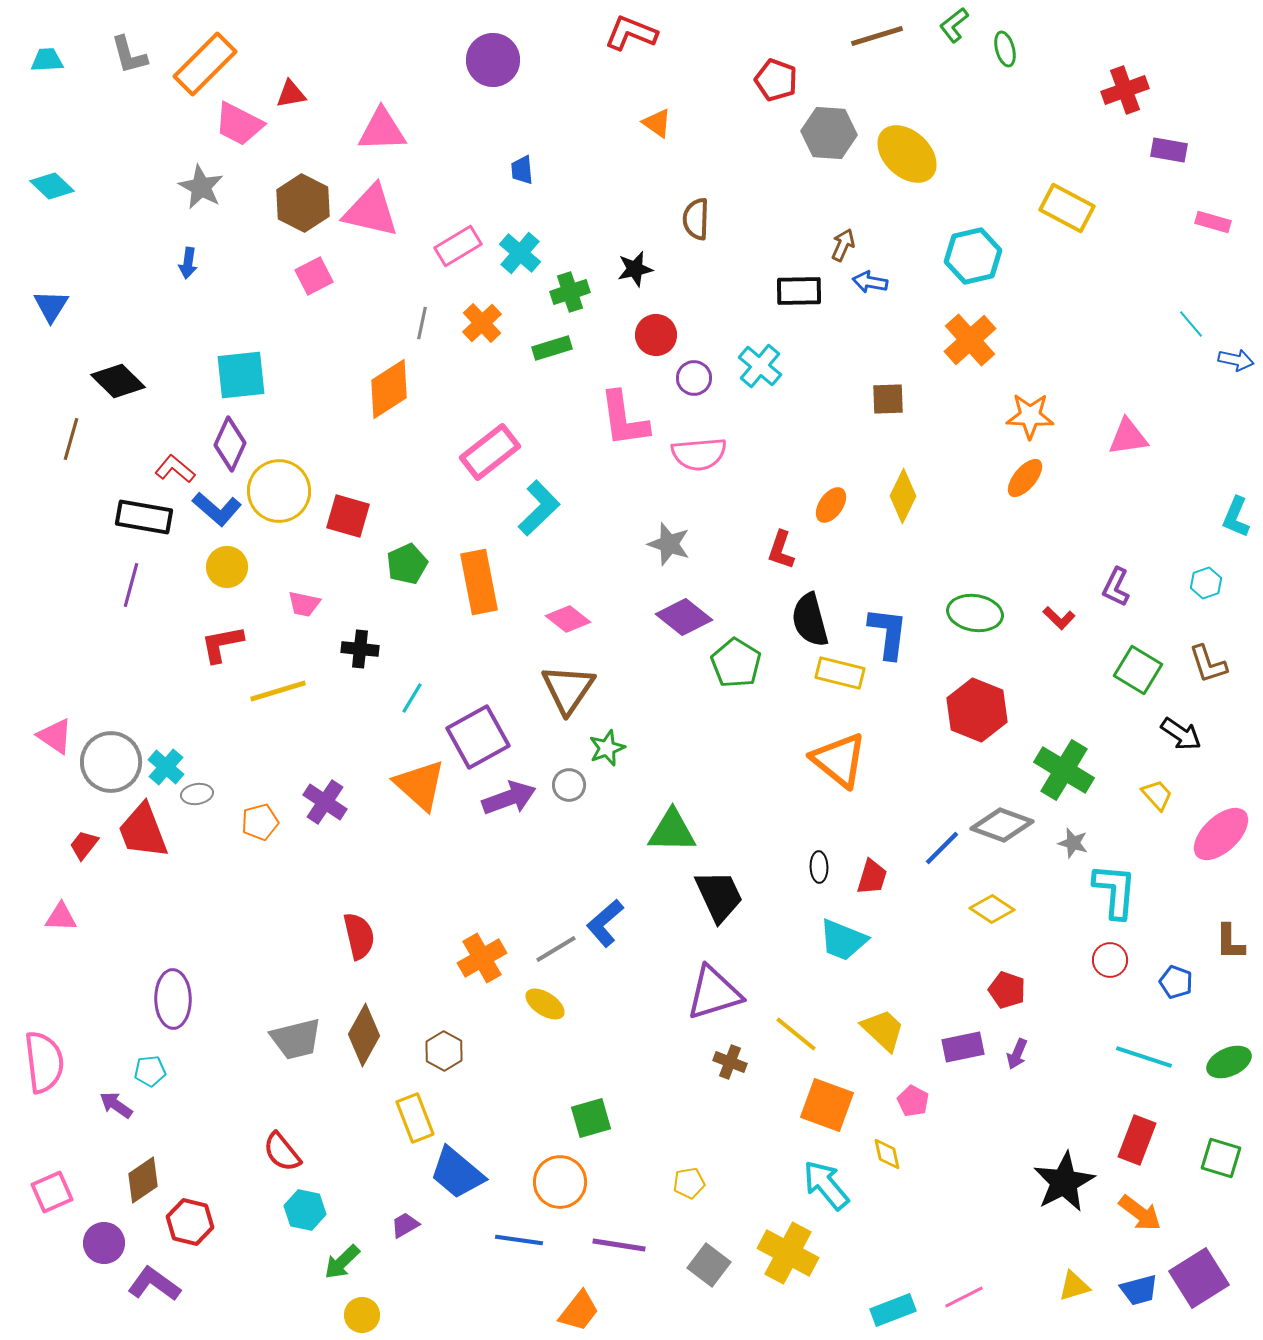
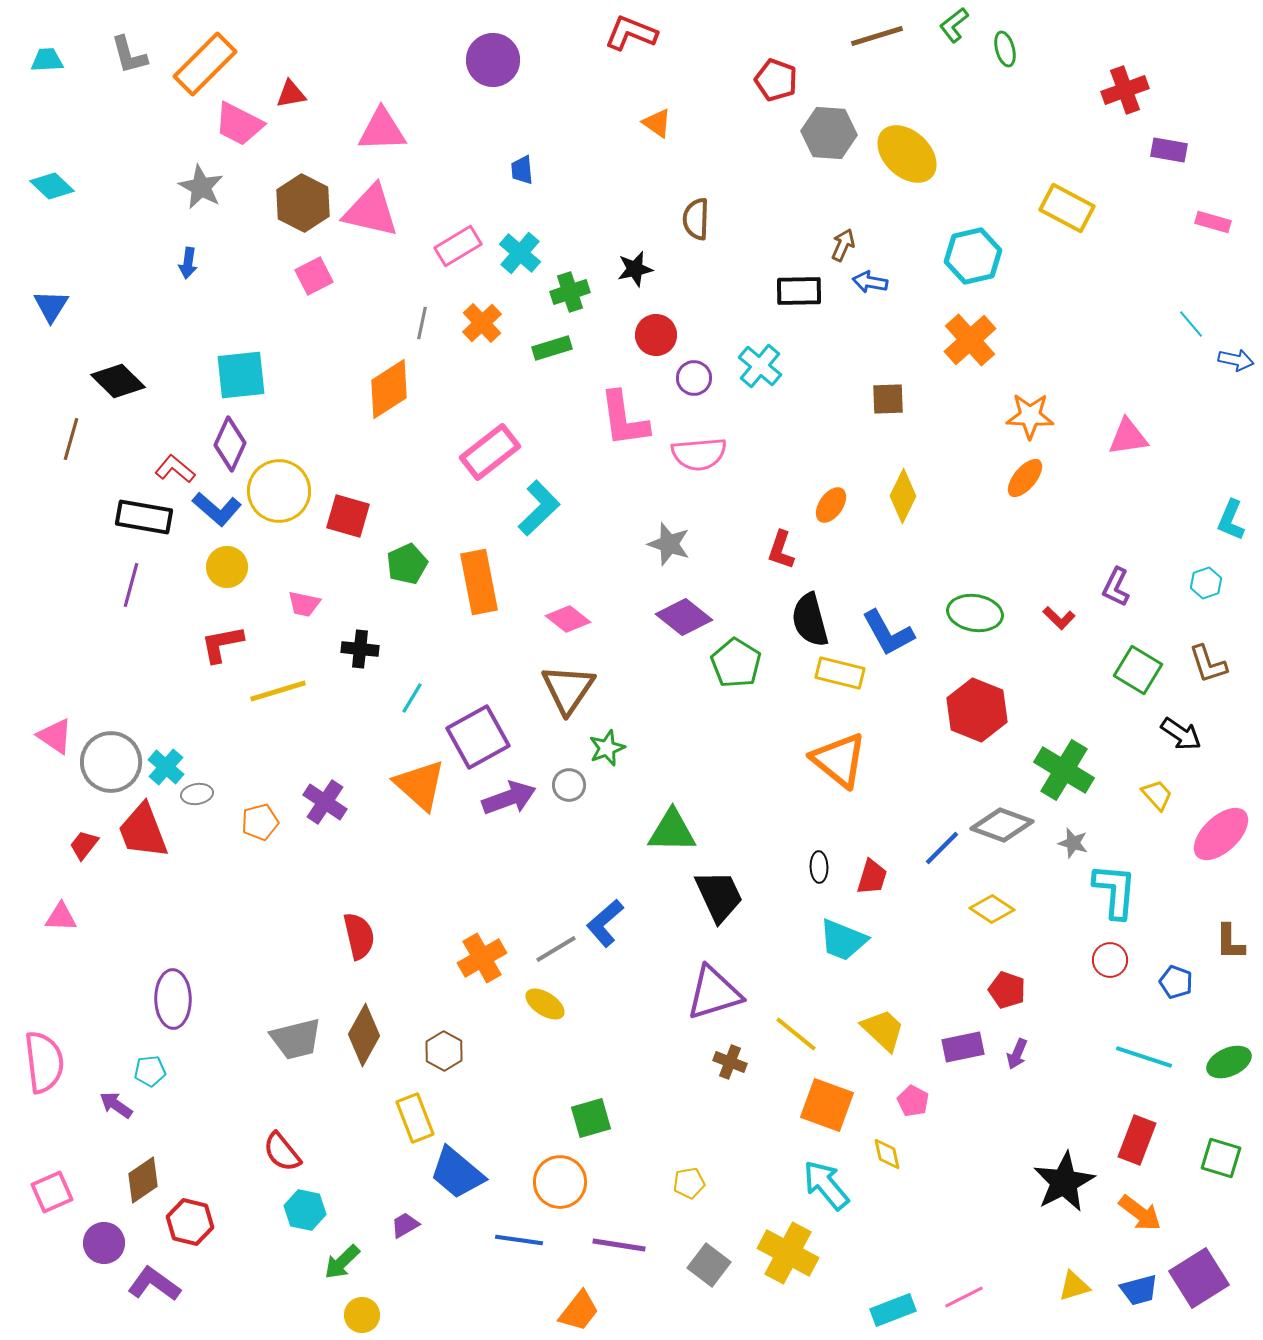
cyan L-shape at (1236, 517): moved 5 px left, 3 px down
blue L-shape at (888, 633): rotated 144 degrees clockwise
